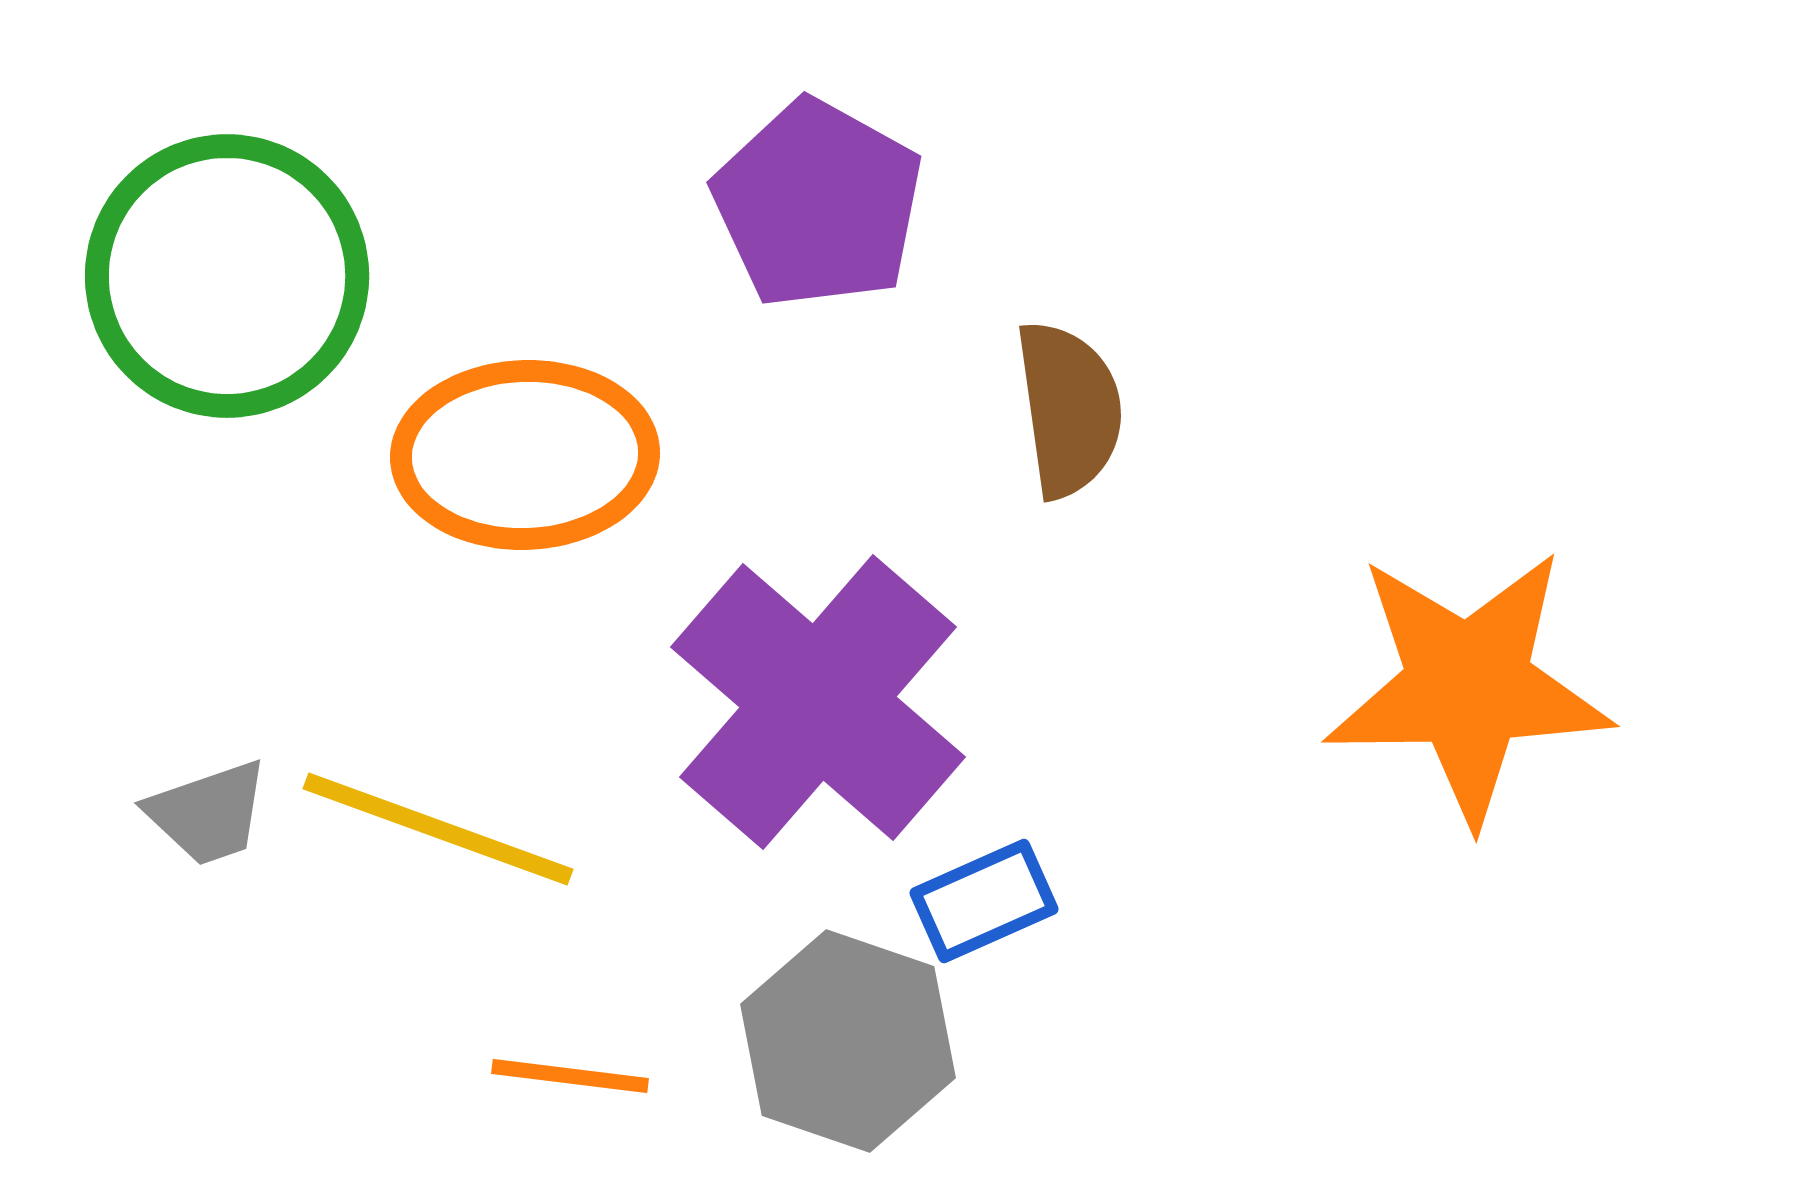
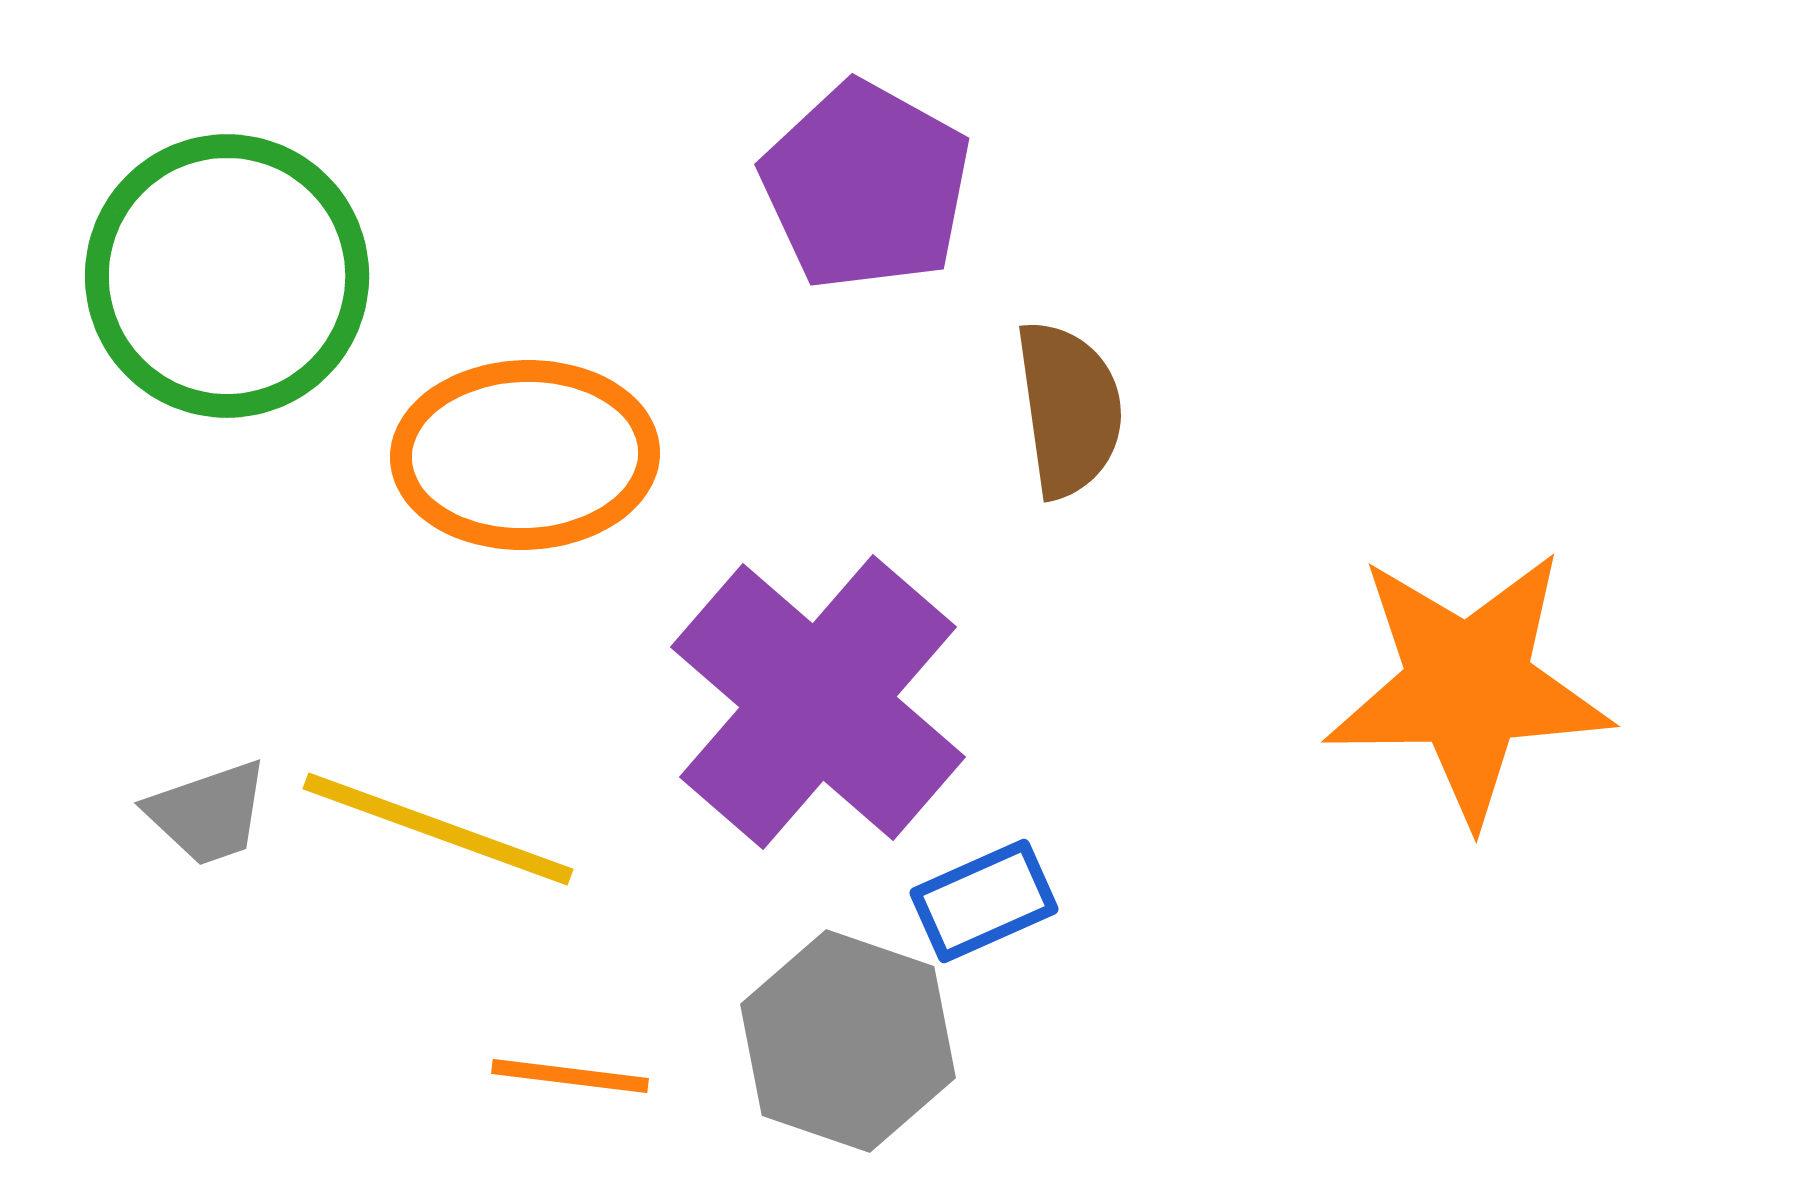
purple pentagon: moved 48 px right, 18 px up
